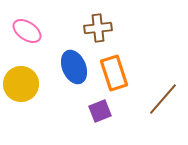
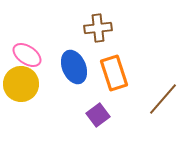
pink ellipse: moved 24 px down
purple square: moved 2 px left, 4 px down; rotated 15 degrees counterclockwise
